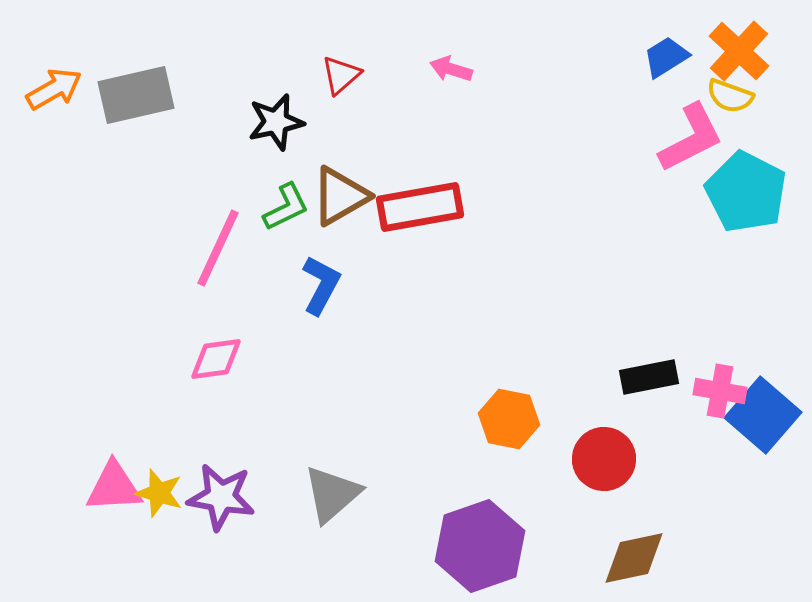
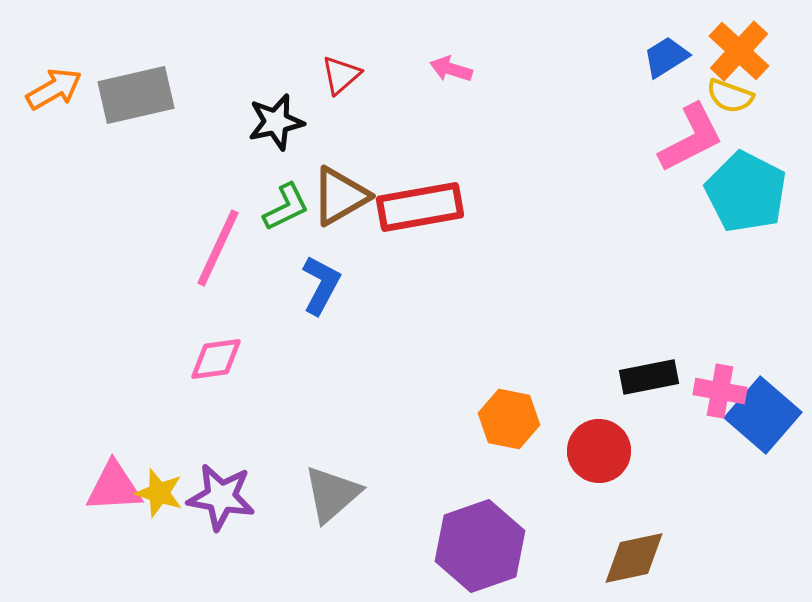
red circle: moved 5 px left, 8 px up
